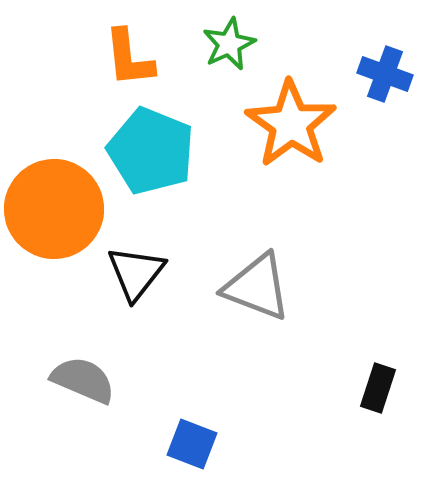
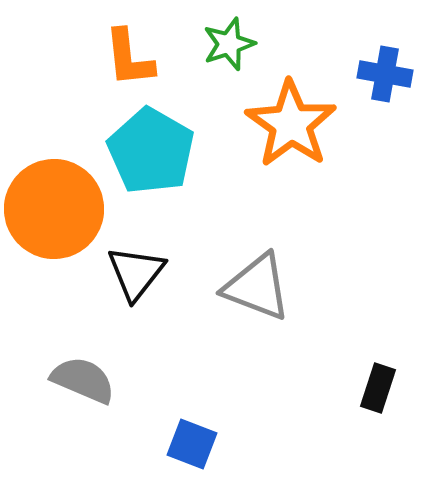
green star: rotated 6 degrees clockwise
blue cross: rotated 10 degrees counterclockwise
cyan pentagon: rotated 8 degrees clockwise
